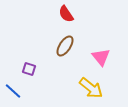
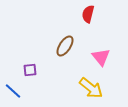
red semicircle: moved 22 px right; rotated 48 degrees clockwise
purple square: moved 1 px right, 1 px down; rotated 24 degrees counterclockwise
